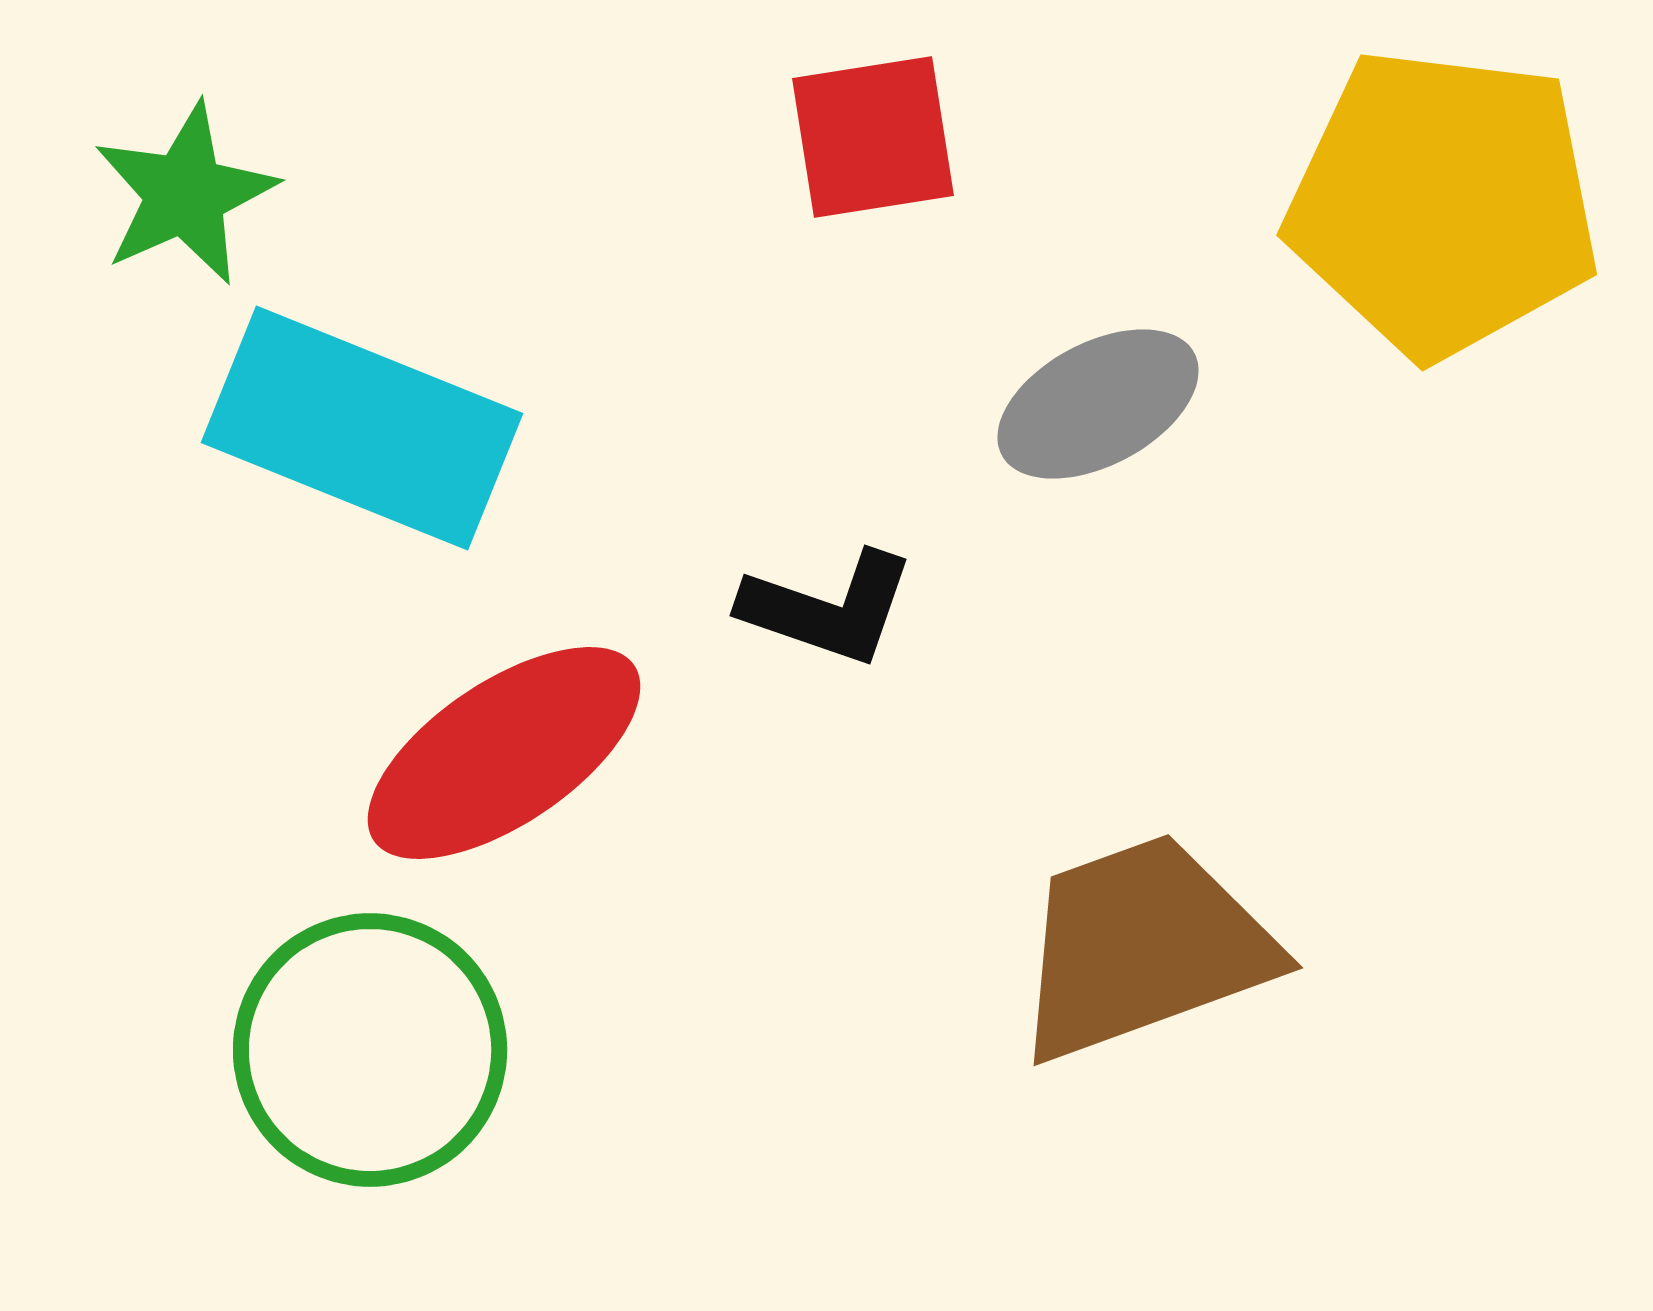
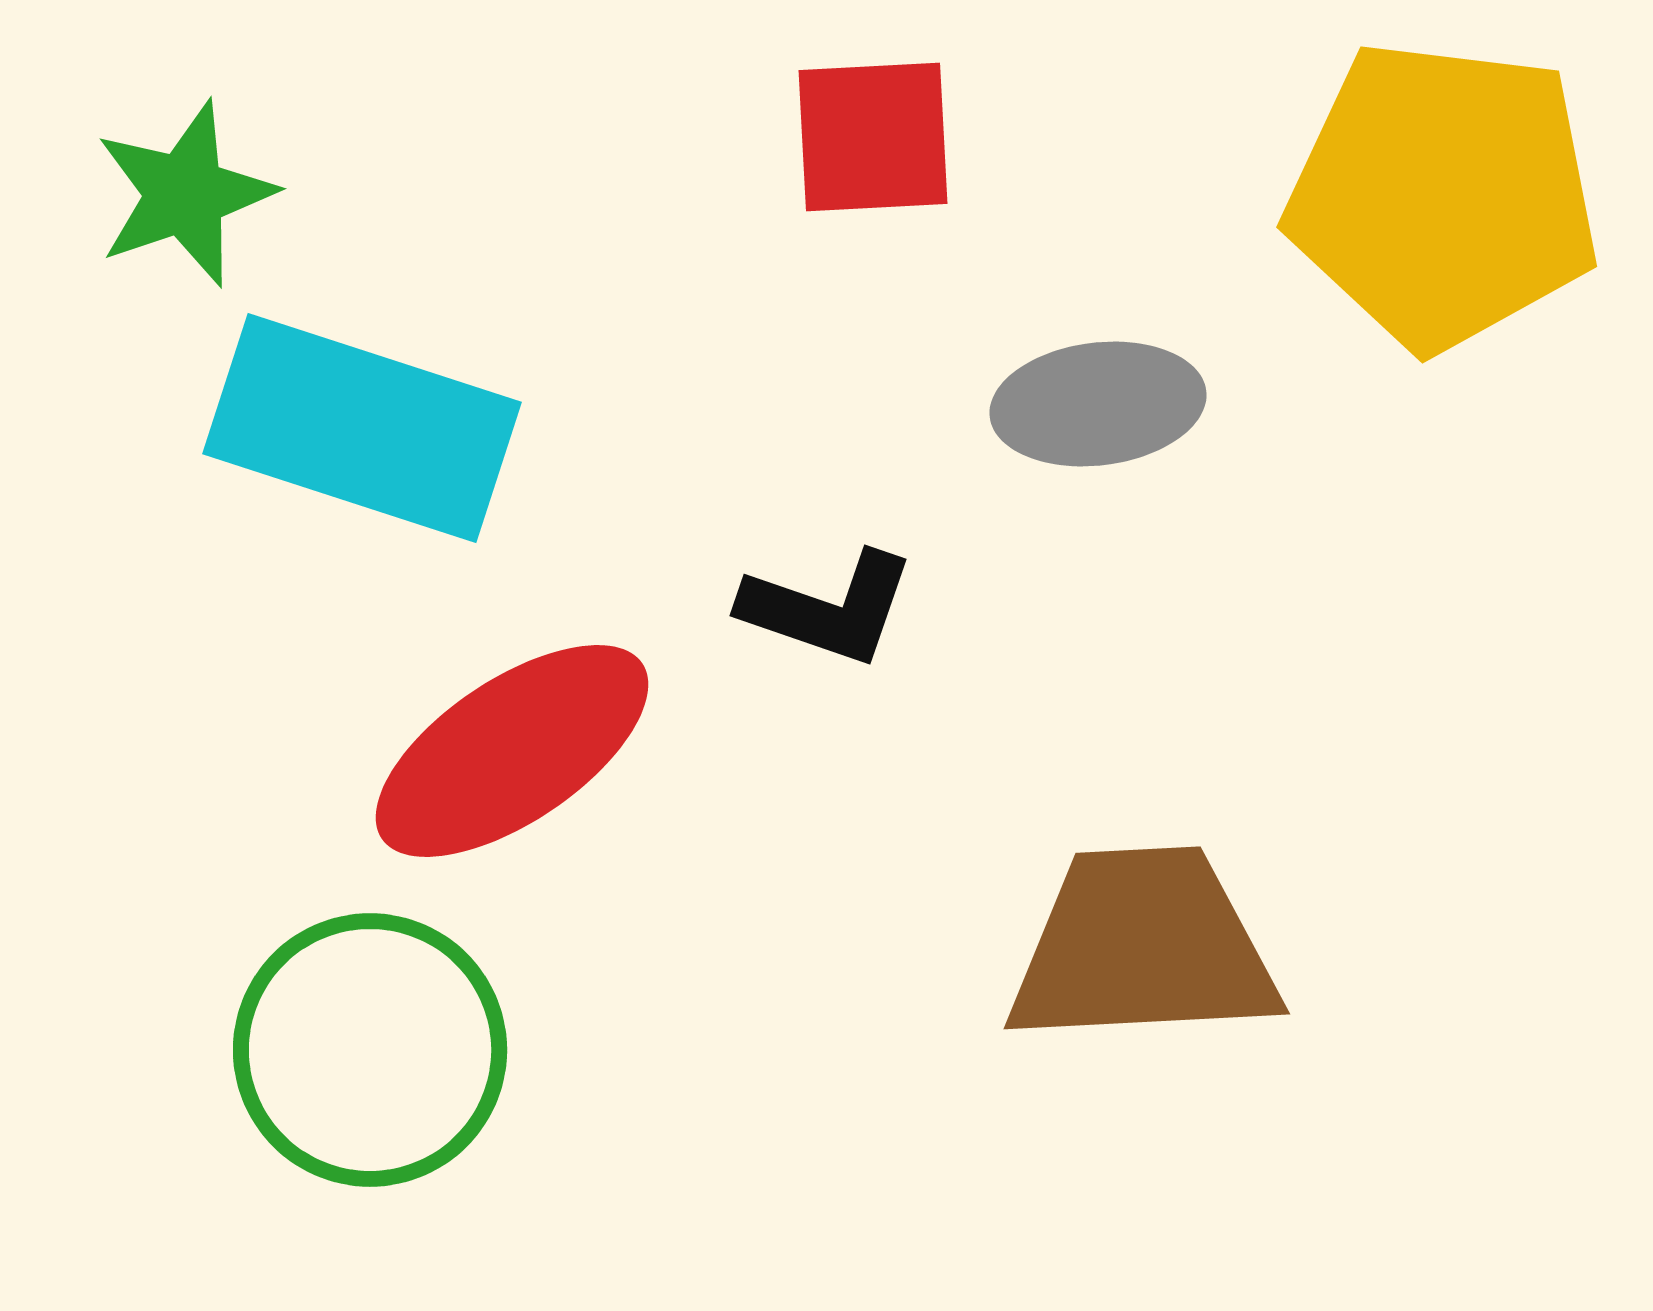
red square: rotated 6 degrees clockwise
green star: rotated 5 degrees clockwise
yellow pentagon: moved 8 px up
gray ellipse: rotated 21 degrees clockwise
cyan rectangle: rotated 4 degrees counterclockwise
red ellipse: moved 8 px right, 2 px up
brown trapezoid: rotated 17 degrees clockwise
